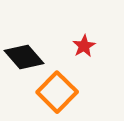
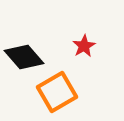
orange square: rotated 15 degrees clockwise
